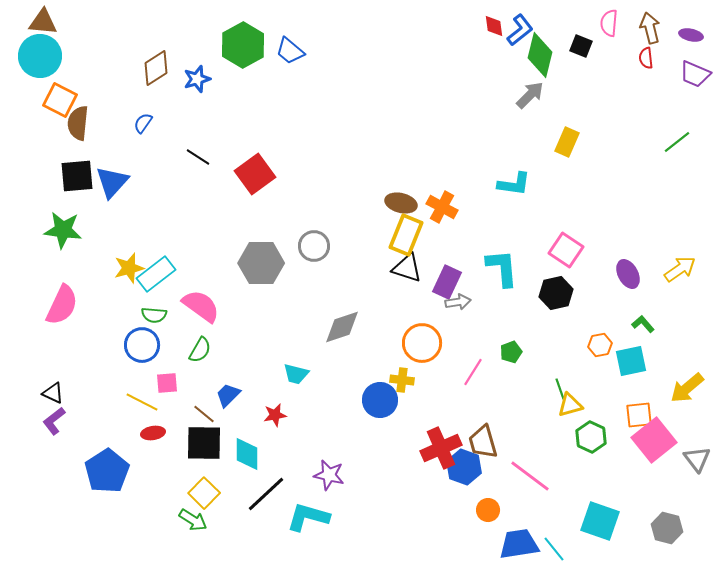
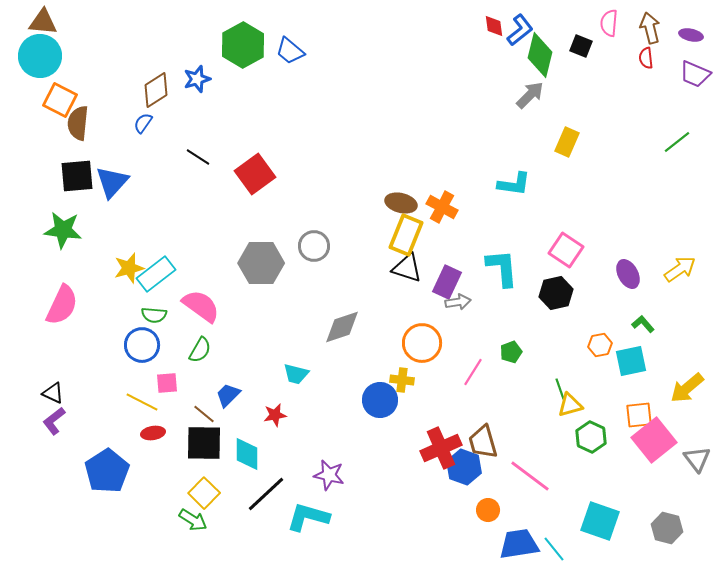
brown diamond at (156, 68): moved 22 px down
